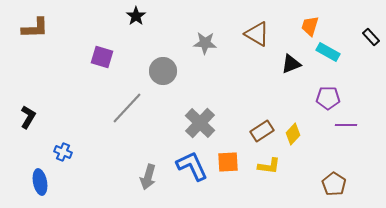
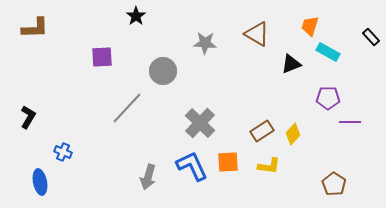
purple square: rotated 20 degrees counterclockwise
purple line: moved 4 px right, 3 px up
